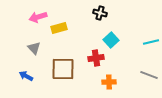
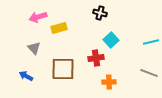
gray line: moved 2 px up
